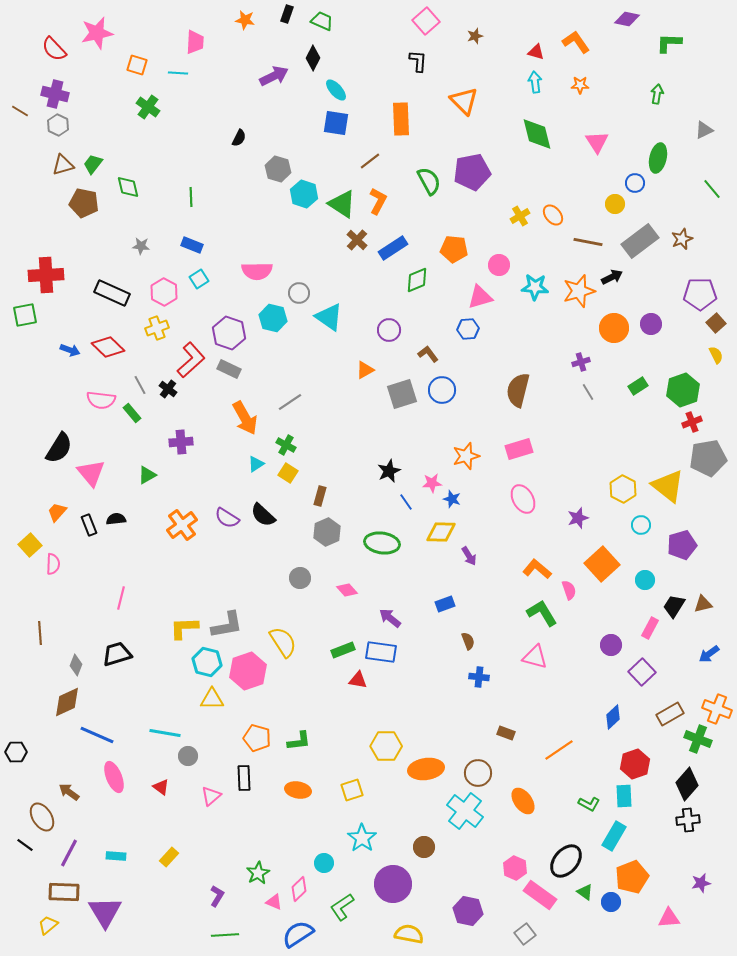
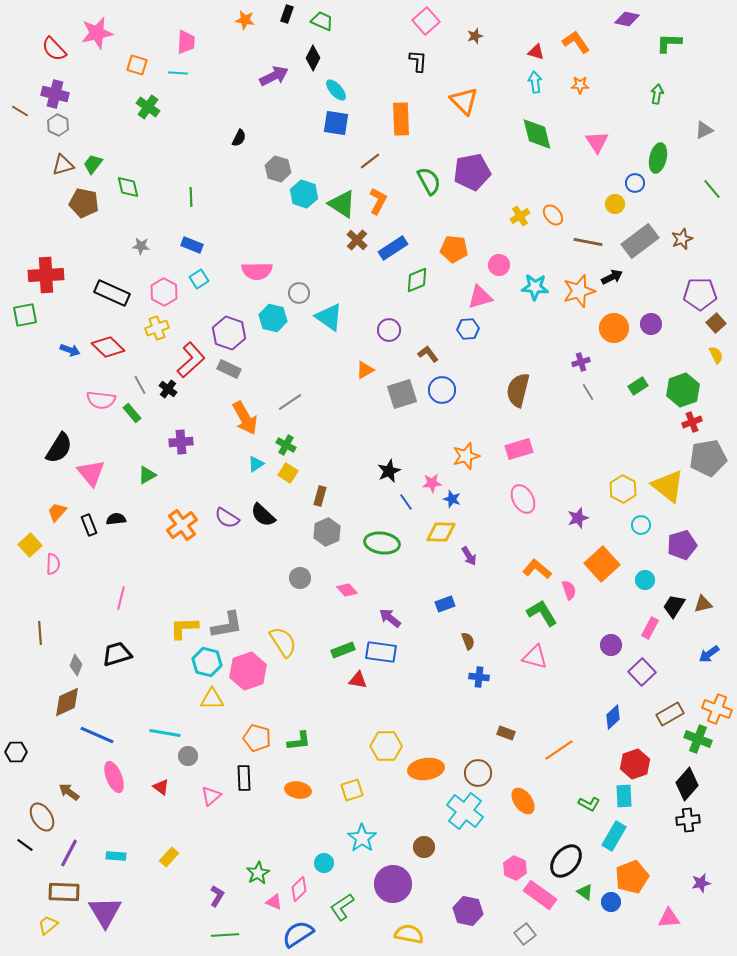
pink trapezoid at (195, 42): moved 9 px left
